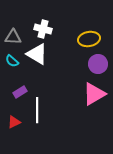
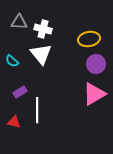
gray triangle: moved 6 px right, 15 px up
white triangle: moved 4 px right; rotated 20 degrees clockwise
purple circle: moved 2 px left
red triangle: rotated 40 degrees clockwise
